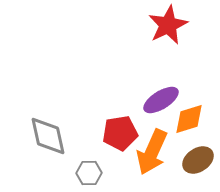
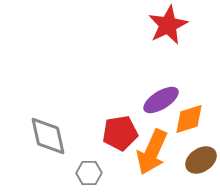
brown ellipse: moved 3 px right
